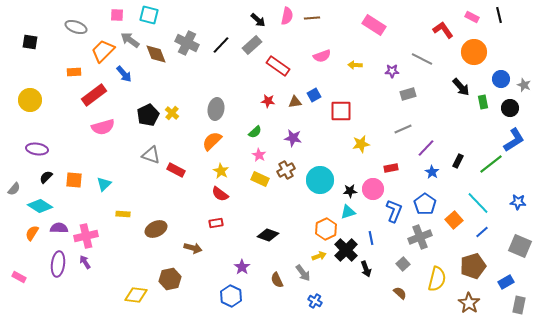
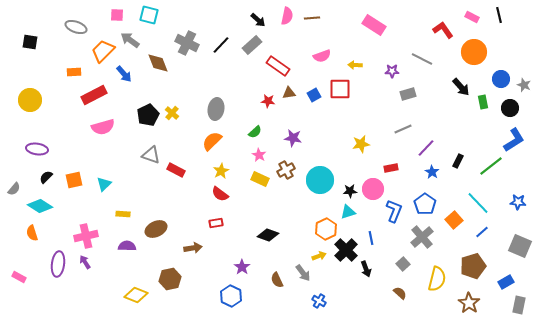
brown diamond at (156, 54): moved 2 px right, 9 px down
red rectangle at (94, 95): rotated 10 degrees clockwise
brown triangle at (295, 102): moved 6 px left, 9 px up
red square at (341, 111): moved 1 px left, 22 px up
green line at (491, 164): moved 2 px down
yellow star at (221, 171): rotated 14 degrees clockwise
orange square at (74, 180): rotated 18 degrees counterclockwise
purple semicircle at (59, 228): moved 68 px right, 18 px down
orange semicircle at (32, 233): rotated 49 degrees counterclockwise
gray cross at (420, 237): moved 2 px right; rotated 20 degrees counterclockwise
brown arrow at (193, 248): rotated 24 degrees counterclockwise
yellow diamond at (136, 295): rotated 15 degrees clockwise
blue cross at (315, 301): moved 4 px right
